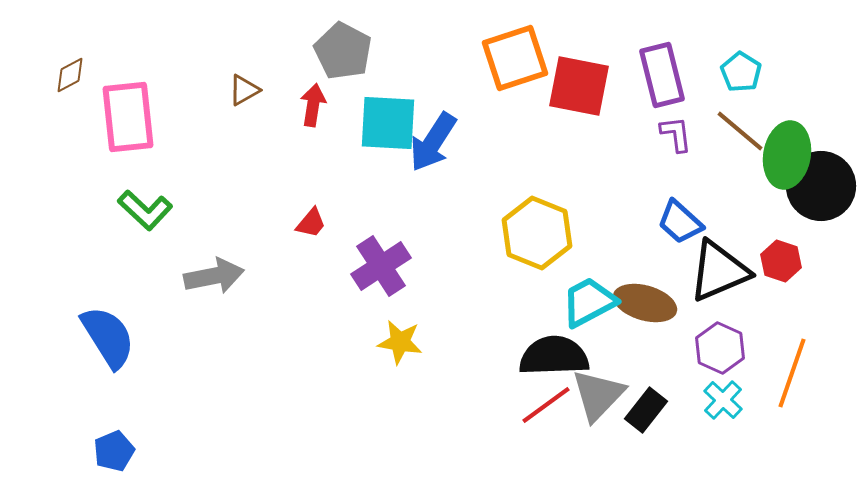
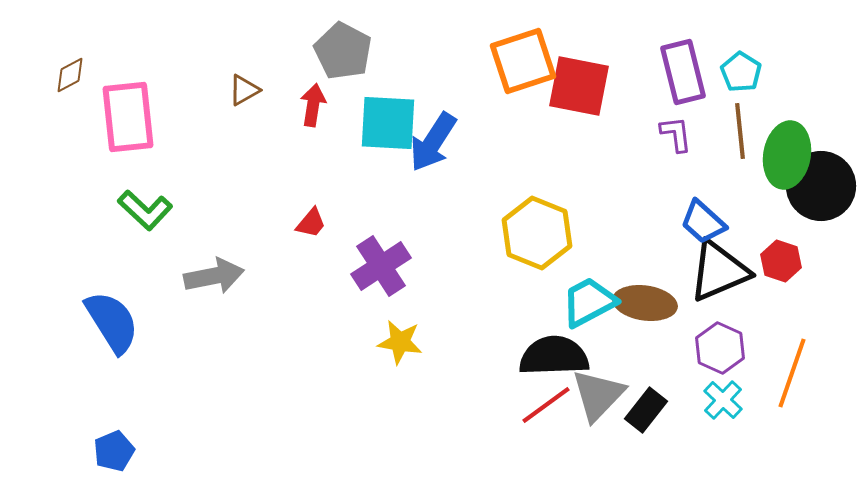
orange square: moved 8 px right, 3 px down
purple rectangle: moved 21 px right, 3 px up
brown line: rotated 44 degrees clockwise
blue trapezoid: moved 23 px right
brown ellipse: rotated 8 degrees counterclockwise
blue semicircle: moved 4 px right, 15 px up
